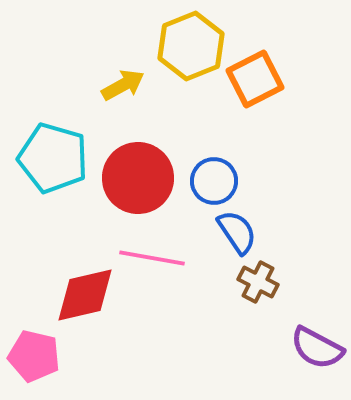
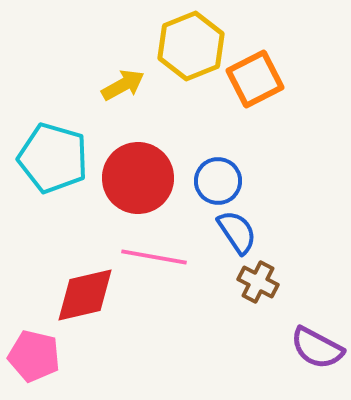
blue circle: moved 4 px right
pink line: moved 2 px right, 1 px up
